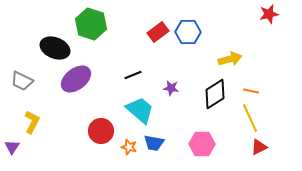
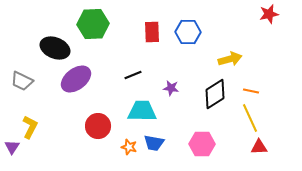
green hexagon: moved 2 px right; rotated 20 degrees counterclockwise
red rectangle: moved 6 px left; rotated 55 degrees counterclockwise
cyan trapezoid: moved 2 px right, 1 px down; rotated 40 degrees counterclockwise
yellow L-shape: moved 2 px left, 5 px down
red circle: moved 3 px left, 5 px up
red triangle: rotated 24 degrees clockwise
